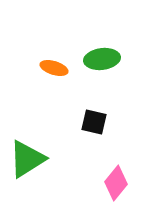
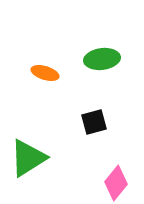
orange ellipse: moved 9 px left, 5 px down
black square: rotated 28 degrees counterclockwise
green triangle: moved 1 px right, 1 px up
